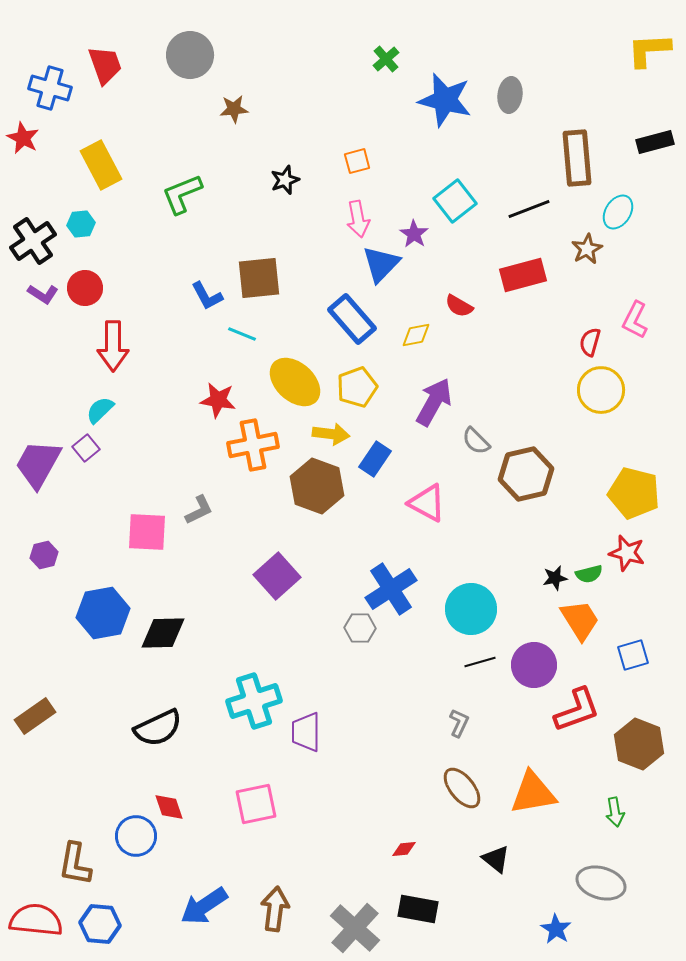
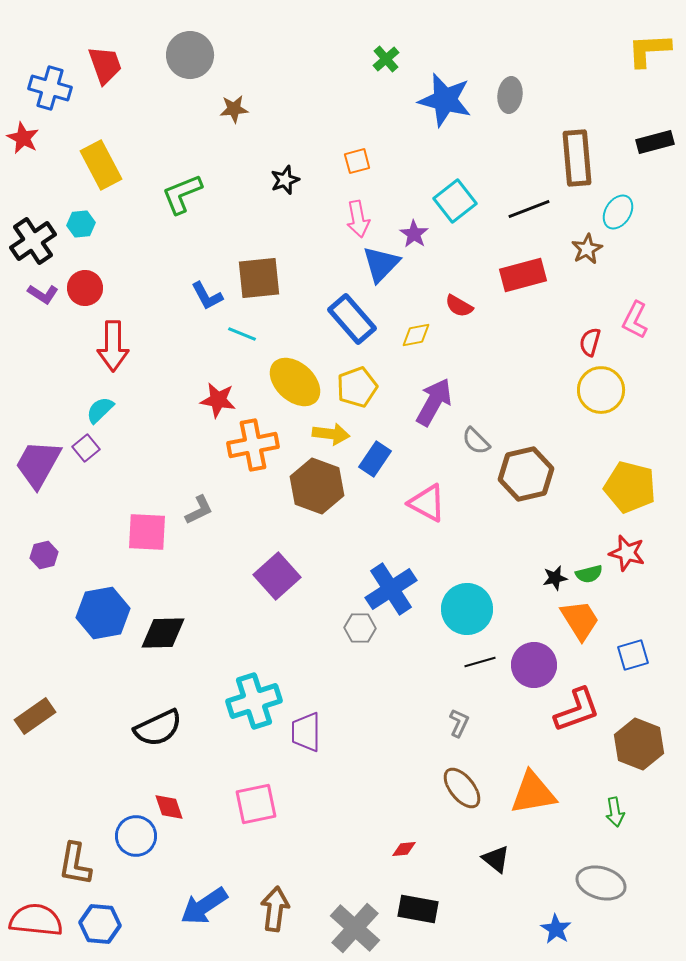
yellow pentagon at (634, 493): moved 4 px left, 6 px up
cyan circle at (471, 609): moved 4 px left
